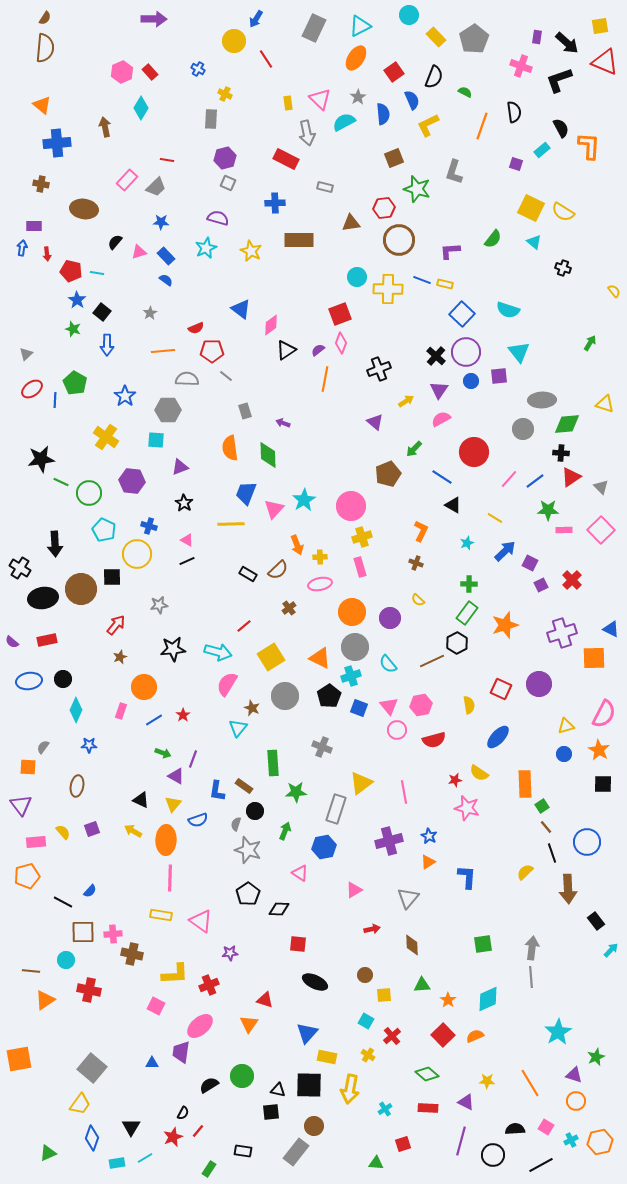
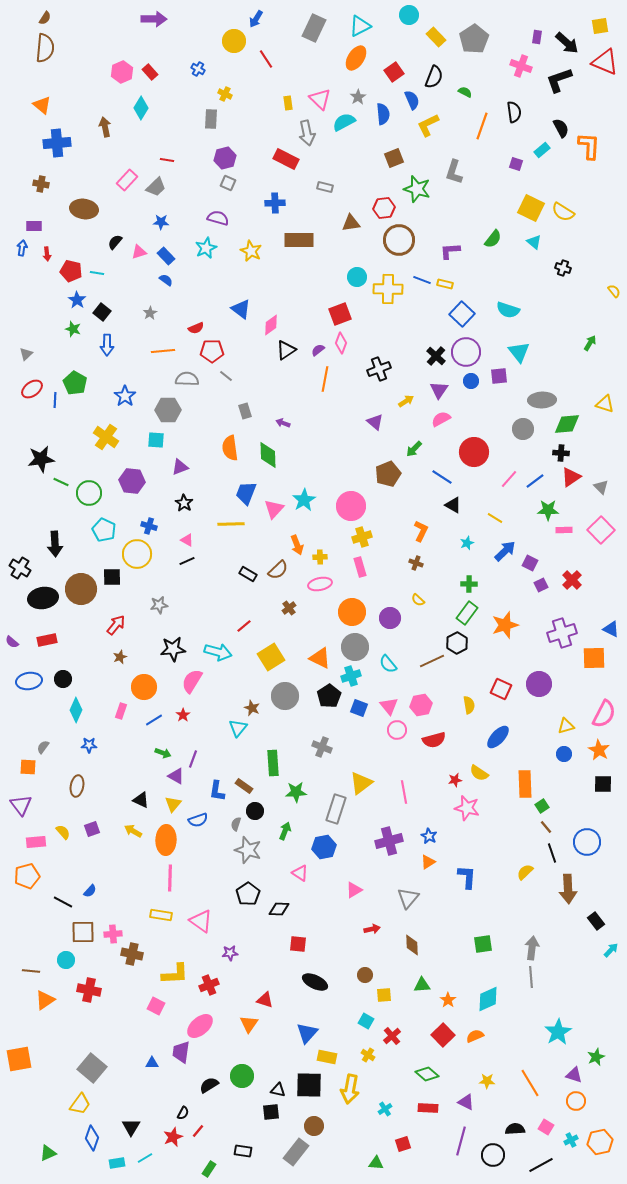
pink semicircle at (227, 684): moved 35 px left, 3 px up
